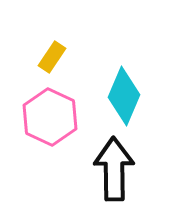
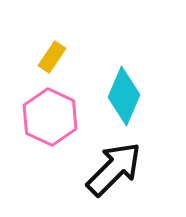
black arrow: rotated 46 degrees clockwise
